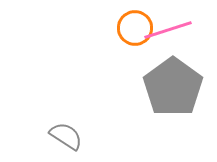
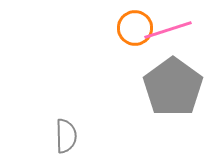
gray semicircle: rotated 56 degrees clockwise
